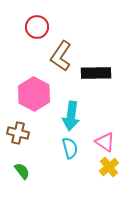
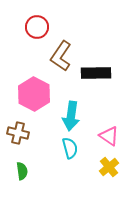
pink triangle: moved 4 px right, 6 px up
green semicircle: rotated 30 degrees clockwise
